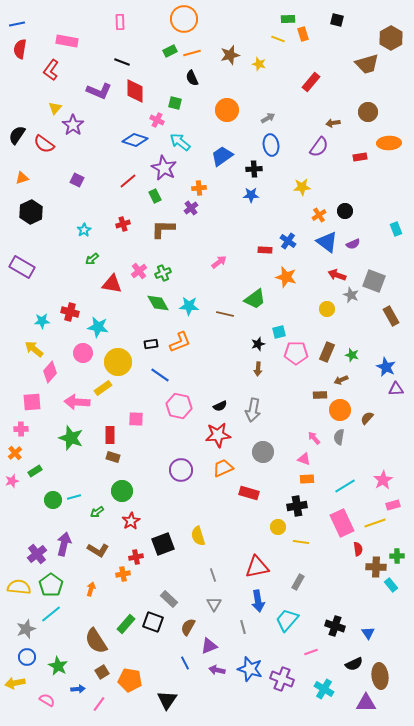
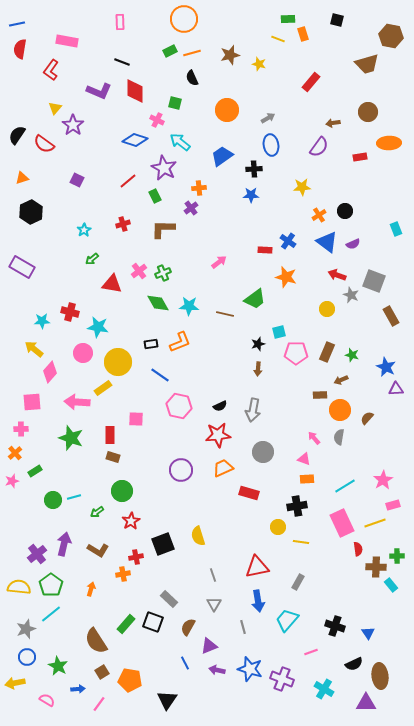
brown hexagon at (391, 38): moved 2 px up; rotated 20 degrees counterclockwise
